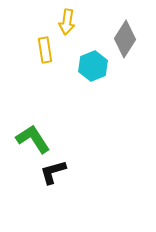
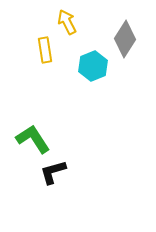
yellow arrow: rotated 145 degrees clockwise
